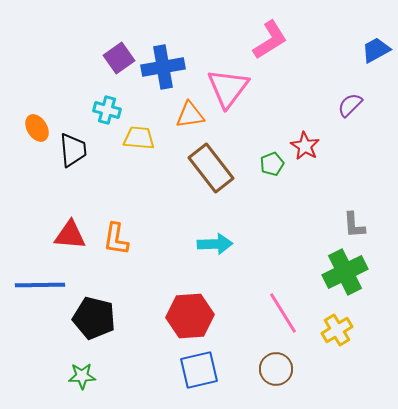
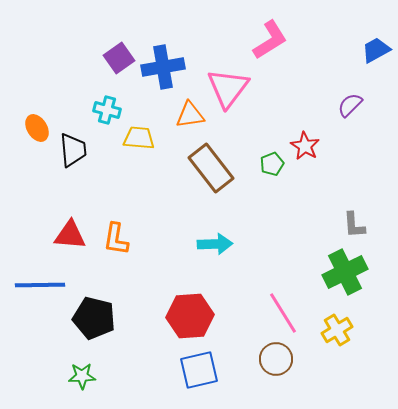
brown circle: moved 10 px up
